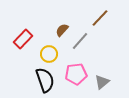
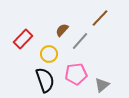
gray triangle: moved 3 px down
